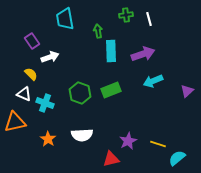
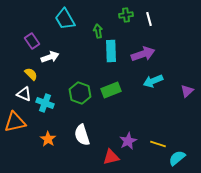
cyan trapezoid: rotated 20 degrees counterclockwise
white semicircle: rotated 75 degrees clockwise
red triangle: moved 2 px up
